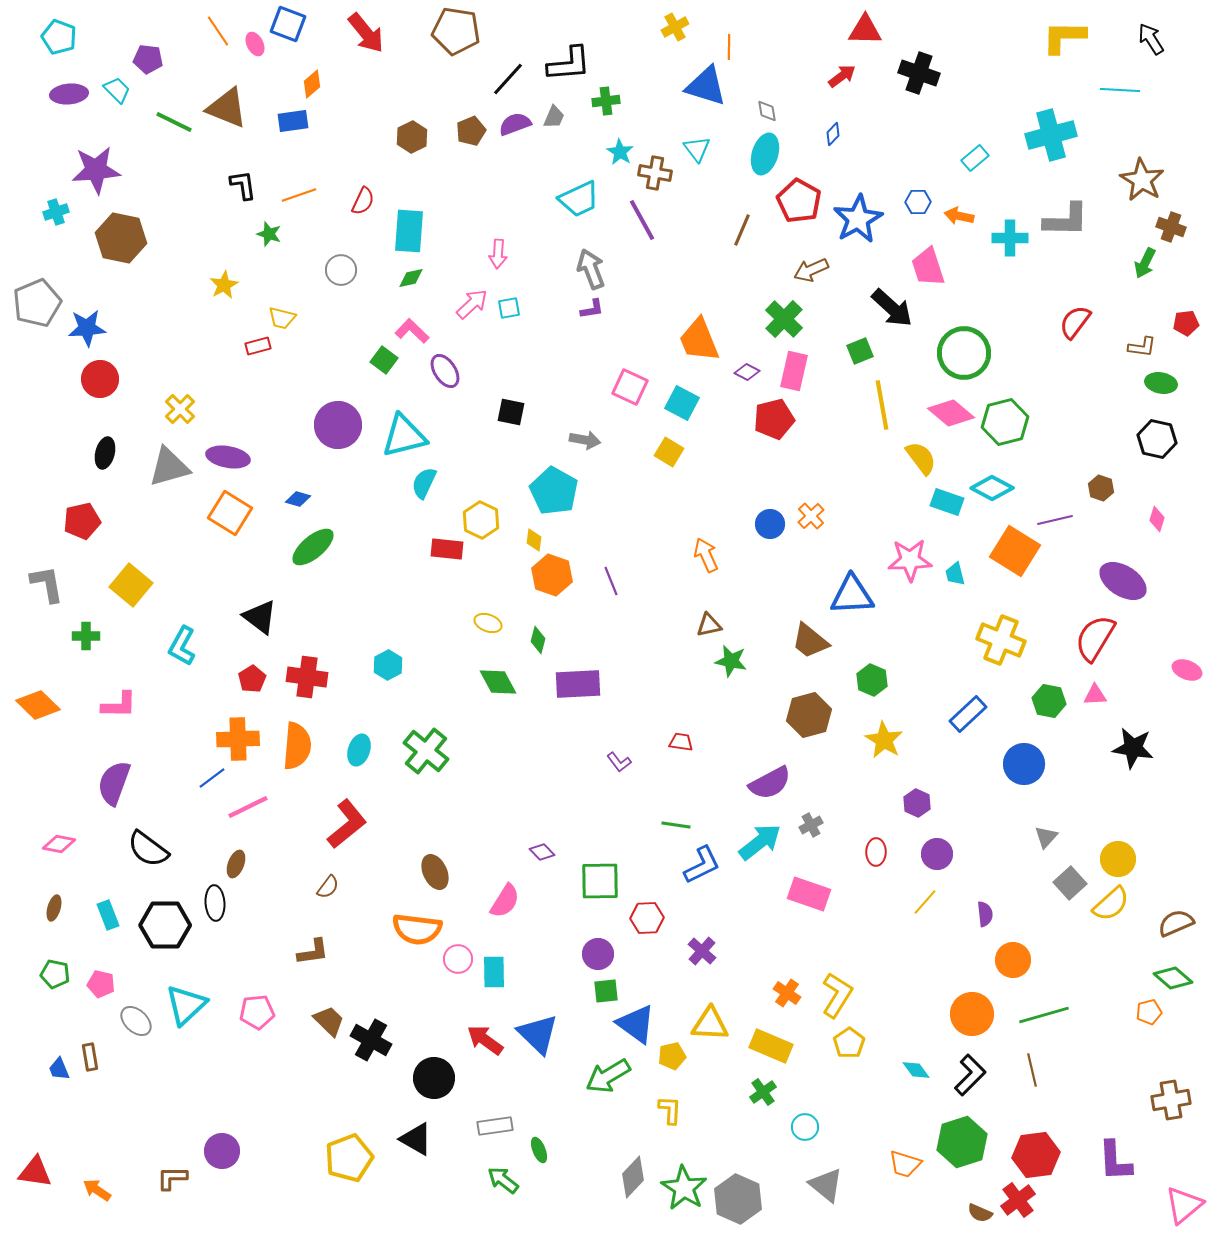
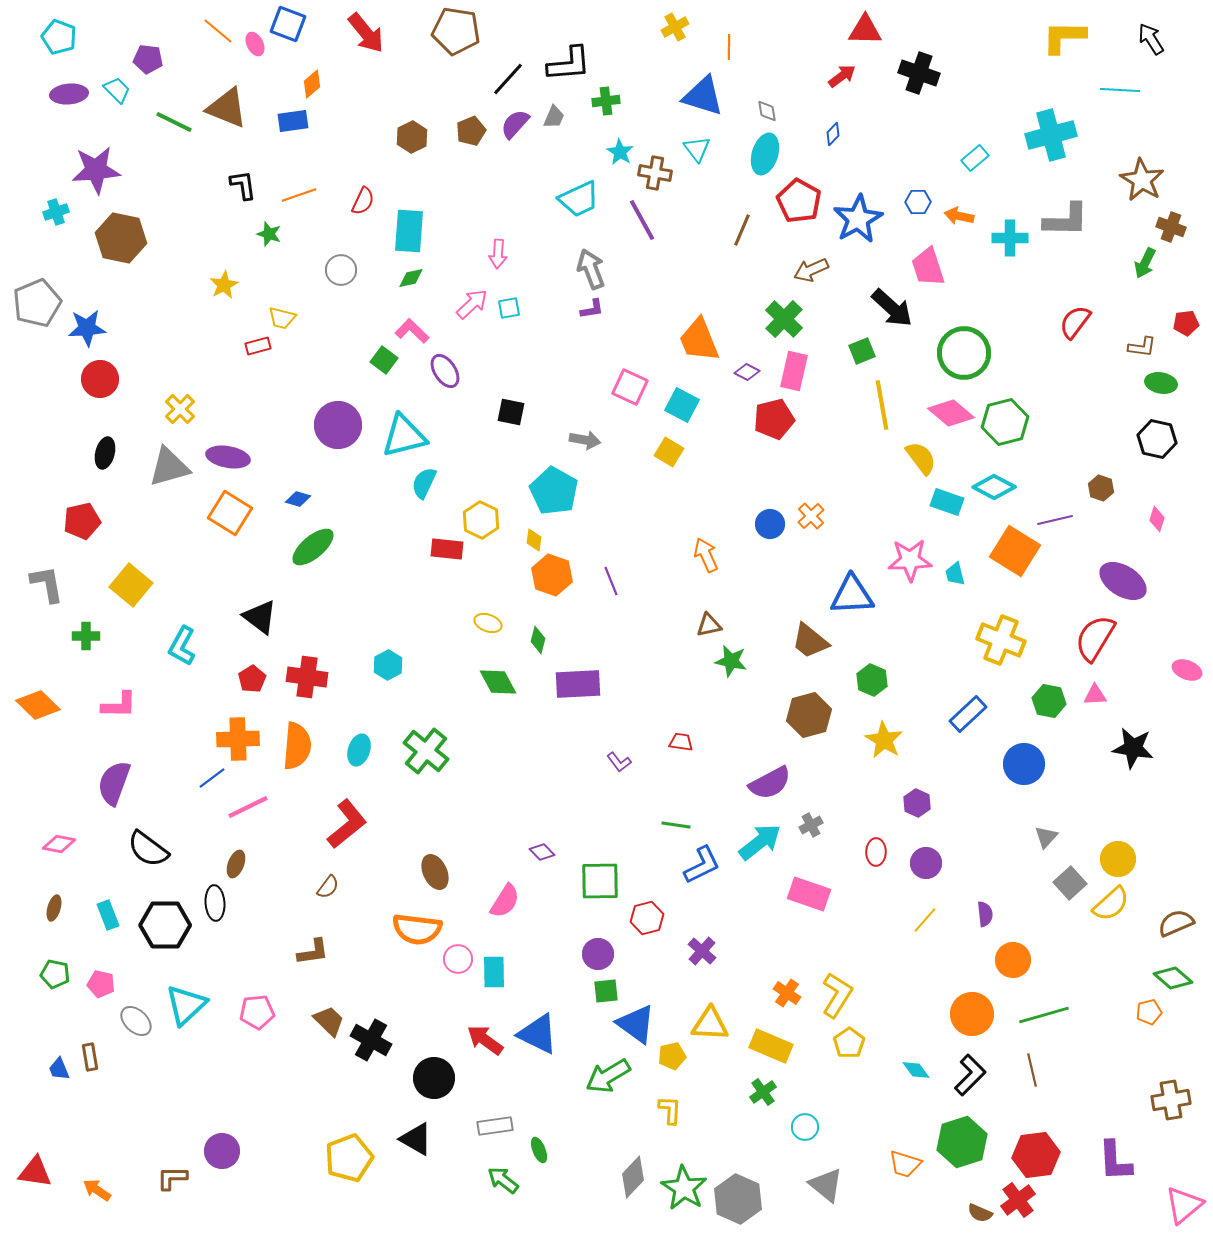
orange line at (218, 31): rotated 16 degrees counterclockwise
blue triangle at (706, 86): moved 3 px left, 10 px down
purple semicircle at (515, 124): rotated 28 degrees counterclockwise
green square at (860, 351): moved 2 px right
cyan square at (682, 403): moved 2 px down
cyan diamond at (992, 488): moved 2 px right, 1 px up
purple circle at (937, 854): moved 11 px left, 9 px down
yellow line at (925, 902): moved 18 px down
red hexagon at (647, 918): rotated 12 degrees counterclockwise
blue triangle at (538, 1034): rotated 18 degrees counterclockwise
